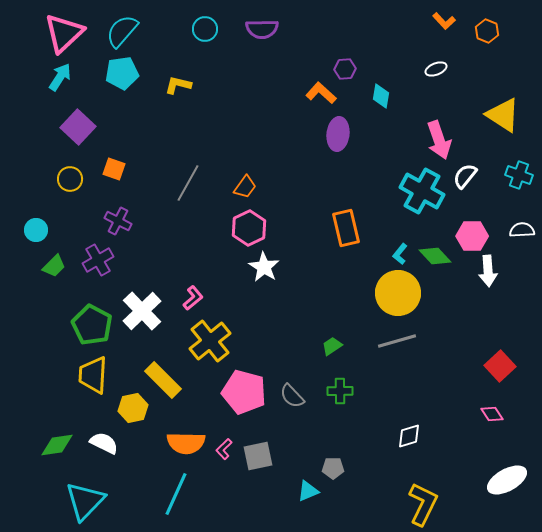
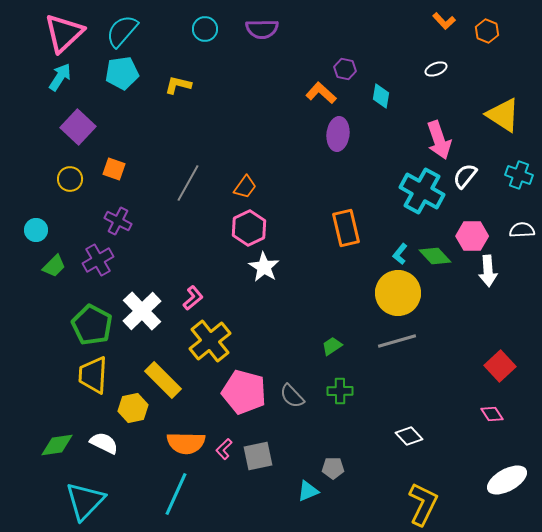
purple hexagon at (345, 69): rotated 15 degrees clockwise
white diamond at (409, 436): rotated 64 degrees clockwise
